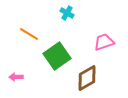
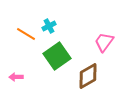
cyan cross: moved 18 px left, 13 px down; rotated 32 degrees clockwise
orange line: moved 3 px left
pink trapezoid: rotated 35 degrees counterclockwise
brown diamond: moved 1 px right, 2 px up
